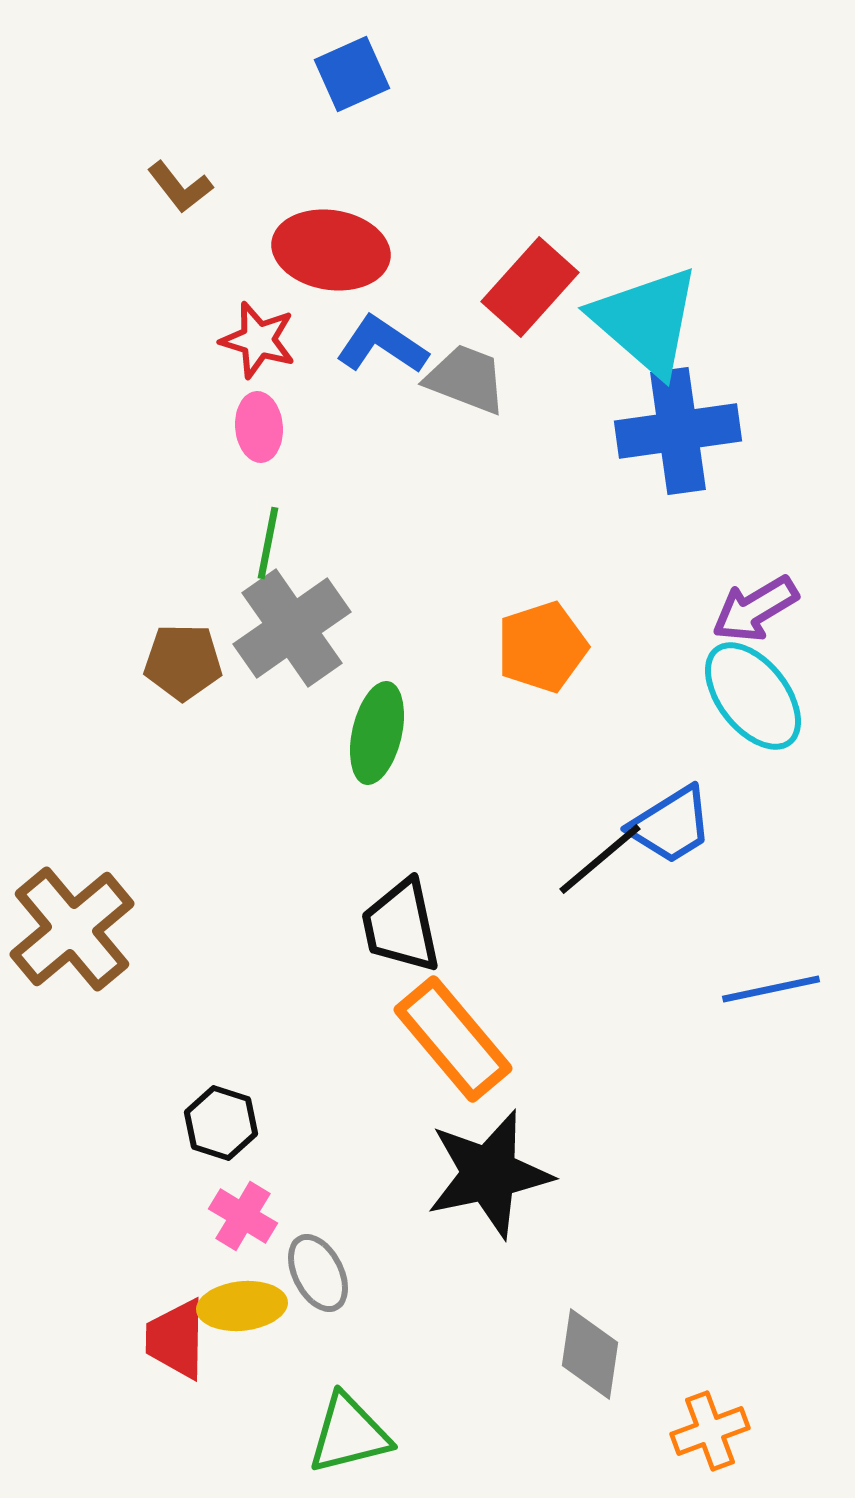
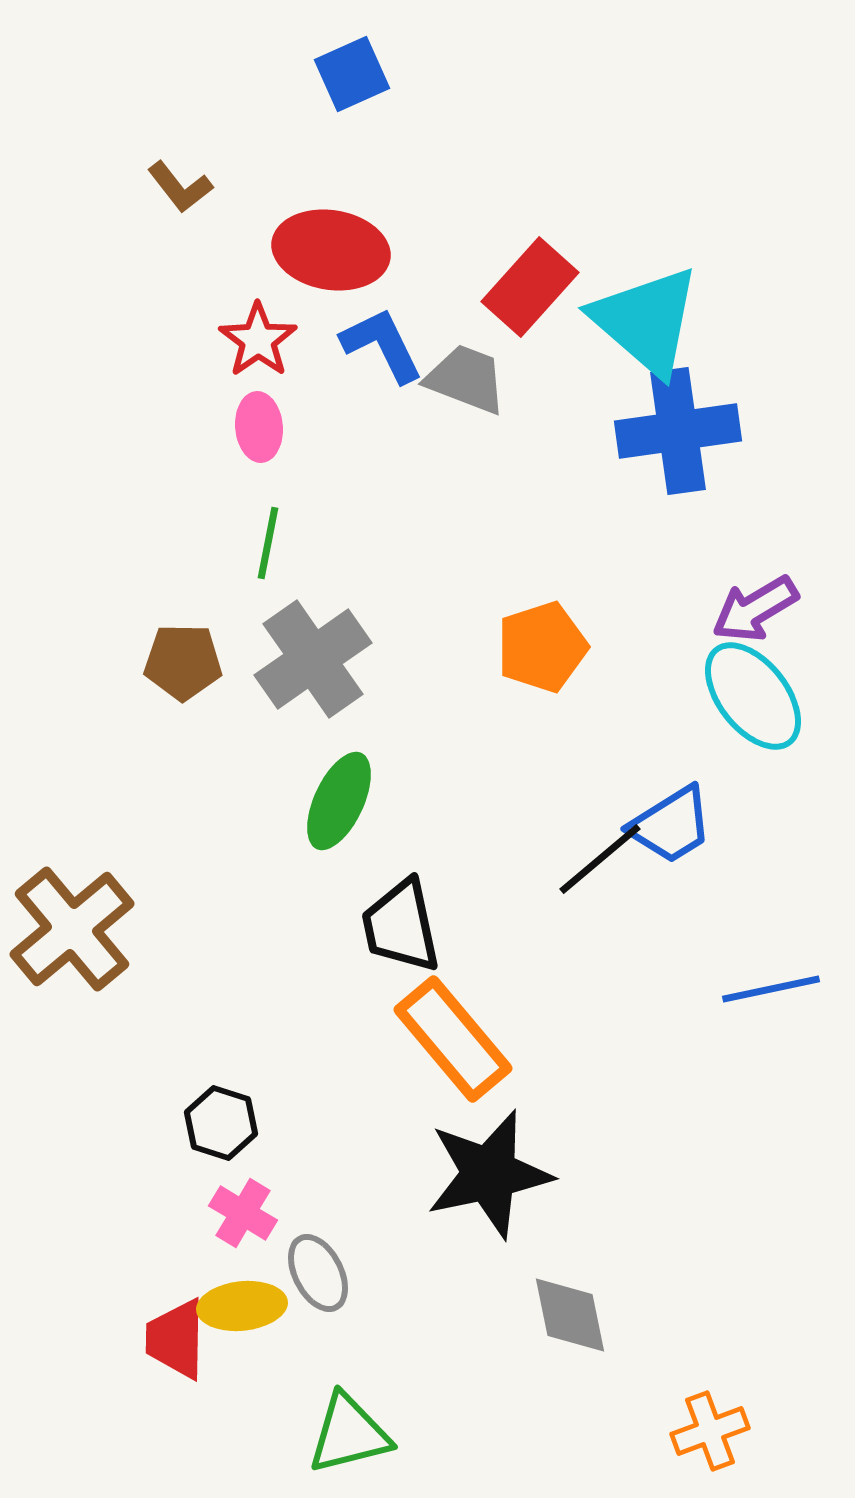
red star: rotated 20 degrees clockwise
blue L-shape: rotated 30 degrees clockwise
gray cross: moved 21 px right, 31 px down
green ellipse: moved 38 px left, 68 px down; rotated 12 degrees clockwise
pink cross: moved 3 px up
gray diamond: moved 20 px left, 39 px up; rotated 20 degrees counterclockwise
